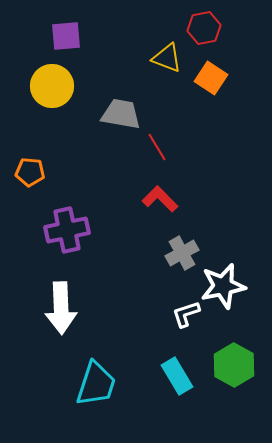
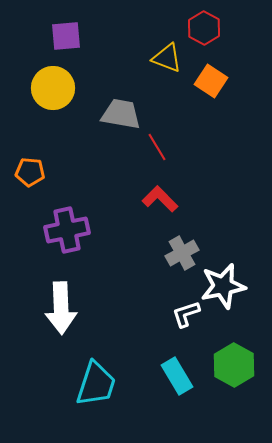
red hexagon: rotated 20 degrees counterclockwise
orange square: moved 3 px down
yellow circle: moved 1 px right, 2 px down
